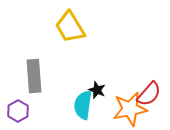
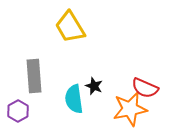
black star: moved 3 px left, 4 px up
red semicircle: moved 4 px left, 6 px up; rotated 72 degrees clockwise
cyan semicircle: moved 9 px left, 6 px up; rotated 16 degrees counterclockwise
